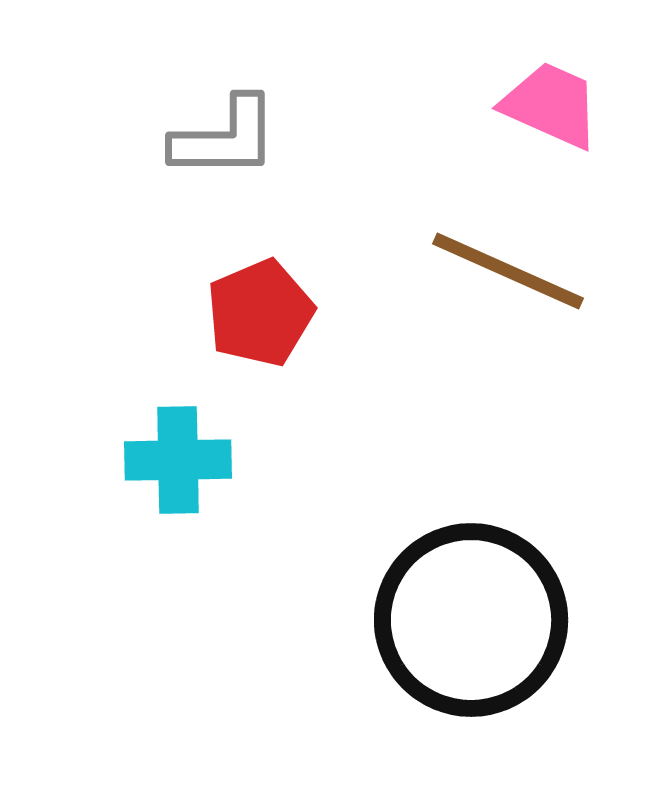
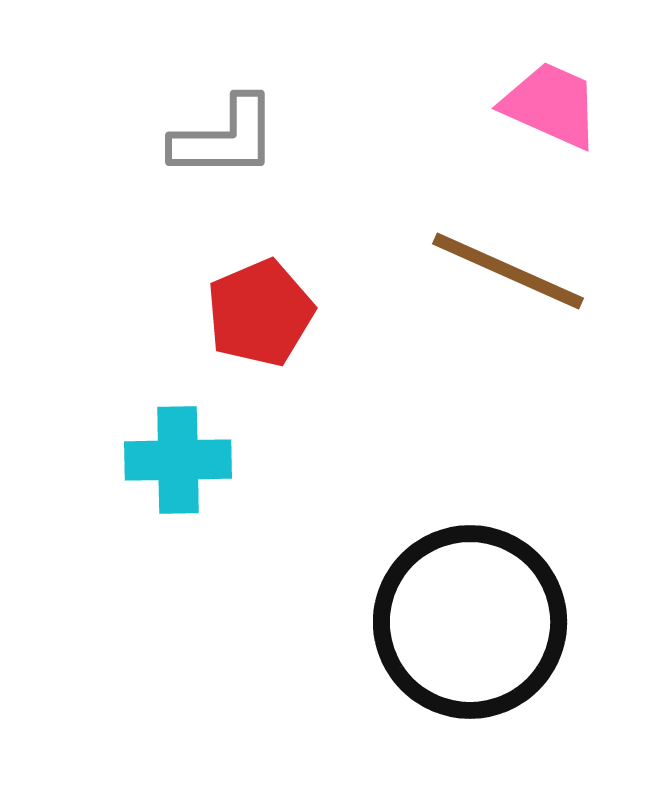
black circle: moved 1 px left, 2 px down
